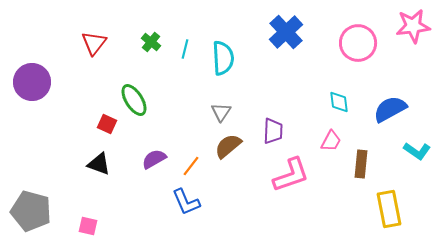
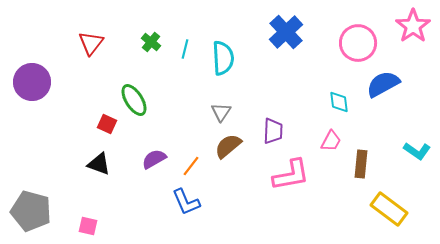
pink star: rotated 28 degrees counterclockwise
red triangle: moved 3 px left
blue semicircle: moved 7 px left, 25 px up
pink L-shape: rotated 9 degrees clockwise
yellow rectangle: rotated 42 degrees counterclockwise
